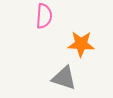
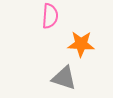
pink semicircle: moved 6 px right
